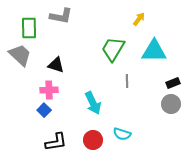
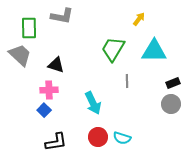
gray L-shape: moved 1 px right
cyan semicircle: moved 4 px down
red circle: moved 5 px right, 3 px up
